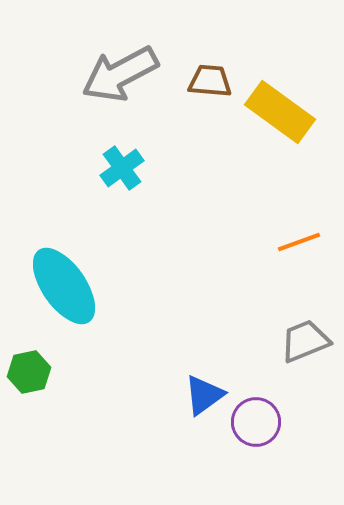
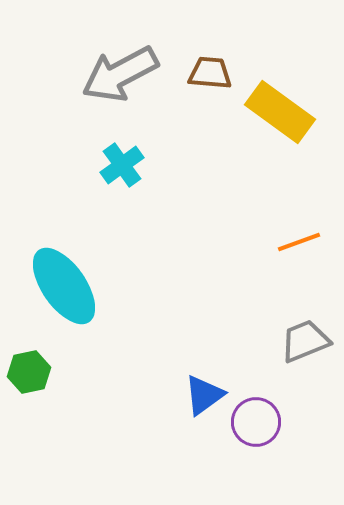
brown trapezoid: moved 8 px up
cyan cross: moved 3 px up
